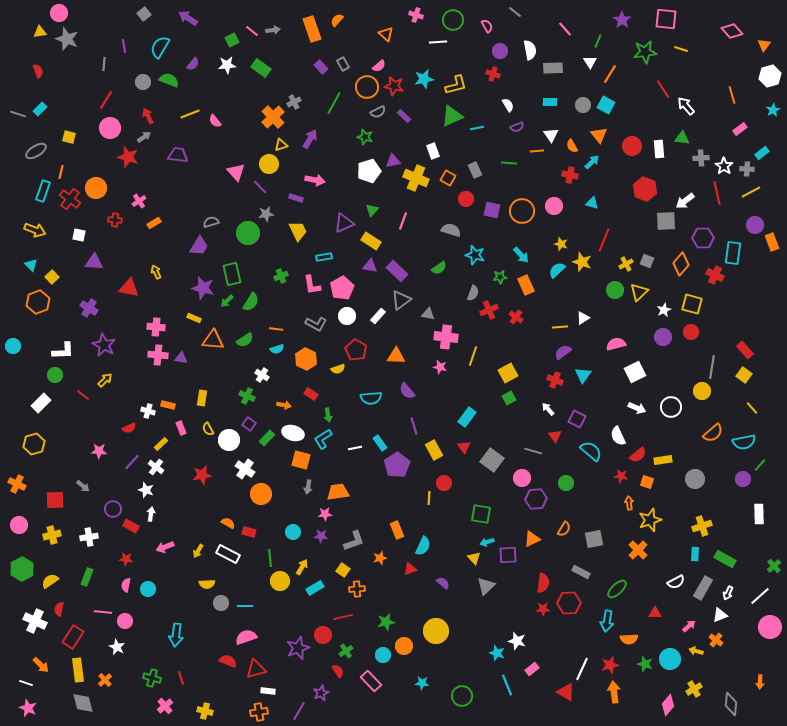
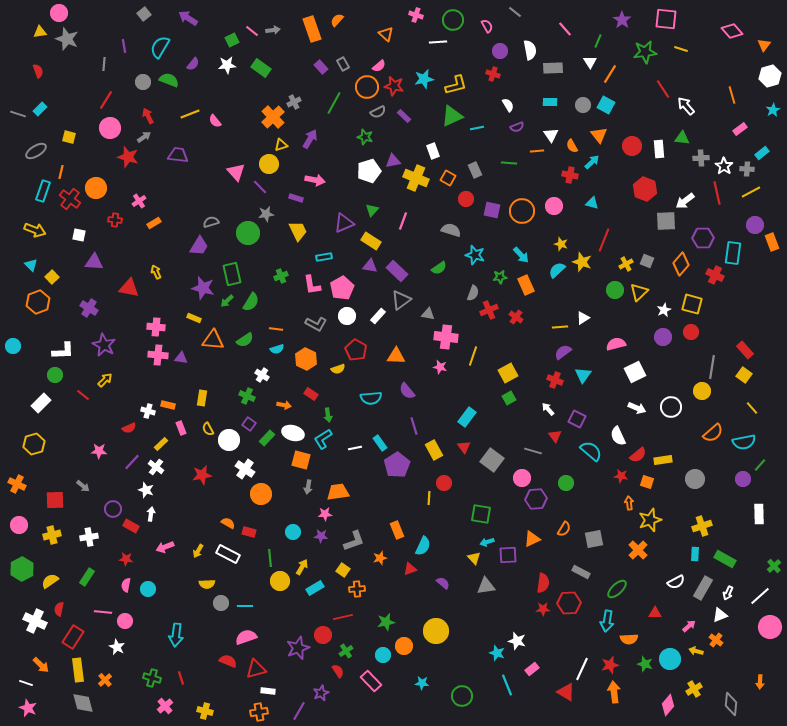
green rectangle at (87, 577): rotated 12 degrees clockwise
gray triangle at (486, 586): rotated 36 degrees clockwise
